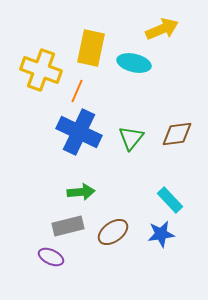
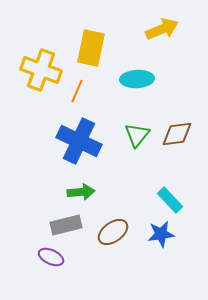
cyan ellipse: moved 3 px right, 16 px down; rotated 16 degrees counterclockwise
blue cross: moved 9 px down
green triangle: moved 6 px right, 3 px up
gray rectangle: moved 2 px left, 1 px up
